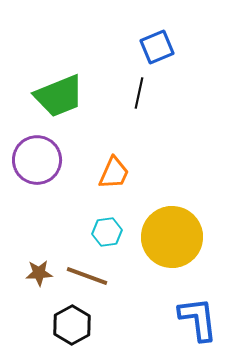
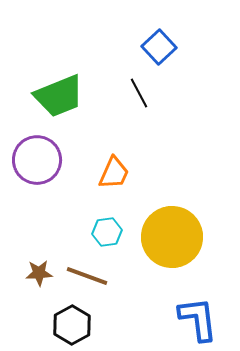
blue square: moved 2 px right; rotated 20 degrees counterclockwise
black line: rotated 40 degrees counterclockwise
